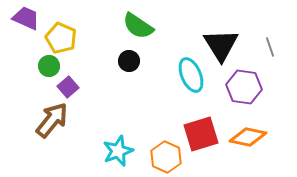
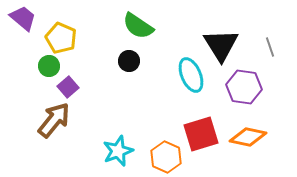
purple trapezoid: moved 3 px left; rotated 16 degrees clockwise
brown arrow: moved 2 px right
